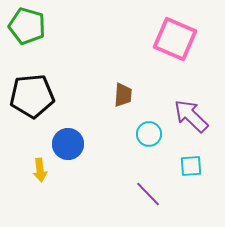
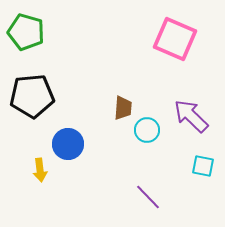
green pentagon: moved 1 px left, 6 px down
brown trapezoid: moved 13 px down
cyan circle: moved 2 px left, 4 px up
cyan square: moved 12 px right; rotated 15 degrees clockwise
purple line: moved 3 px down
